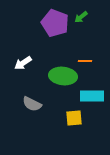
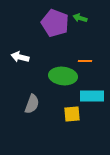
green arrow: moved 1 px left, 1 px down; rotated 56 degrees clockwise
white arrow: moved 3 px left, 6 px up; rotated 48 degrees clockwise
gray semicircle: rotated 96 degrees counterclockwise
yellow square: moved 2 px left, 4 px up
